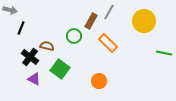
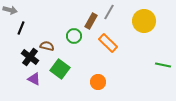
green line: moved 1 px left, 12 px down
orange circle: moved 1 px left, 1 px down
